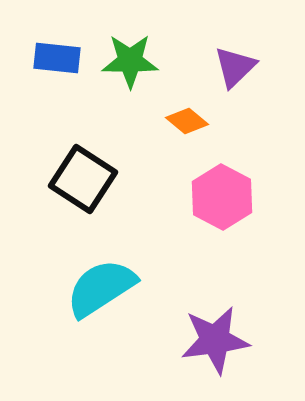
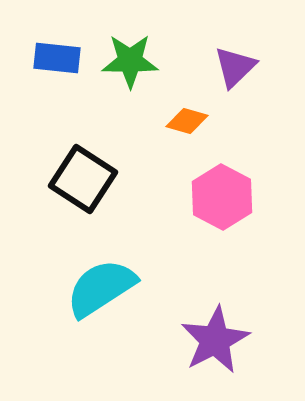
orange diamond: rotated 24 degrees counterclockwise
purple star: rotated 20 degrees counterclockwise
